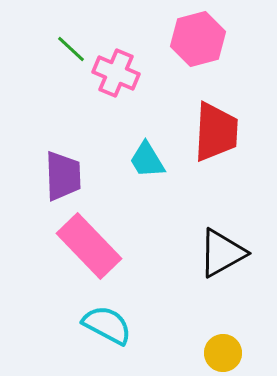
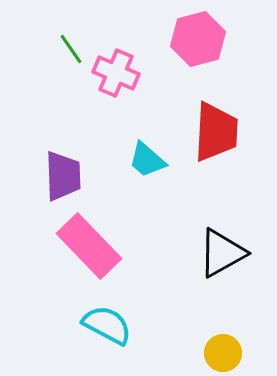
green line: rotated 12 degrees clockwise
cyan trapezoid: rotated 18 degrees counterclockwise
